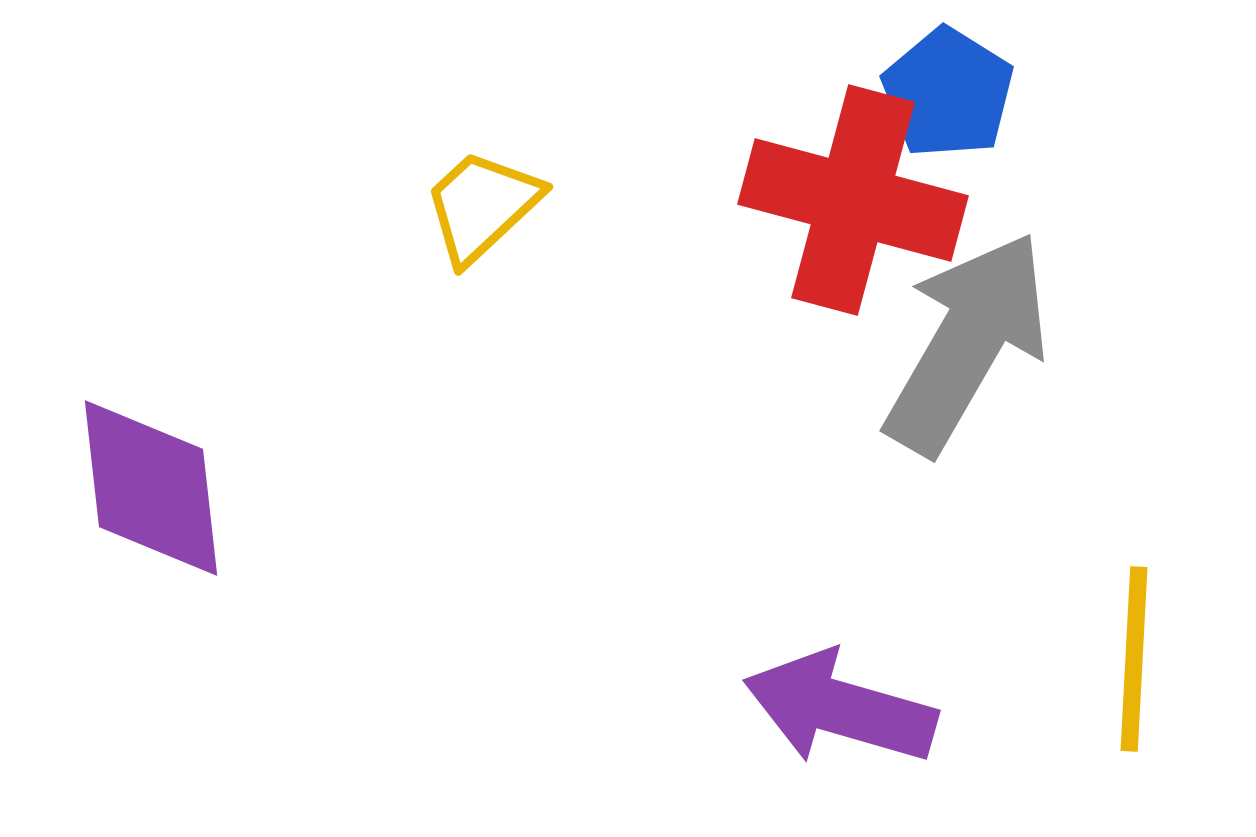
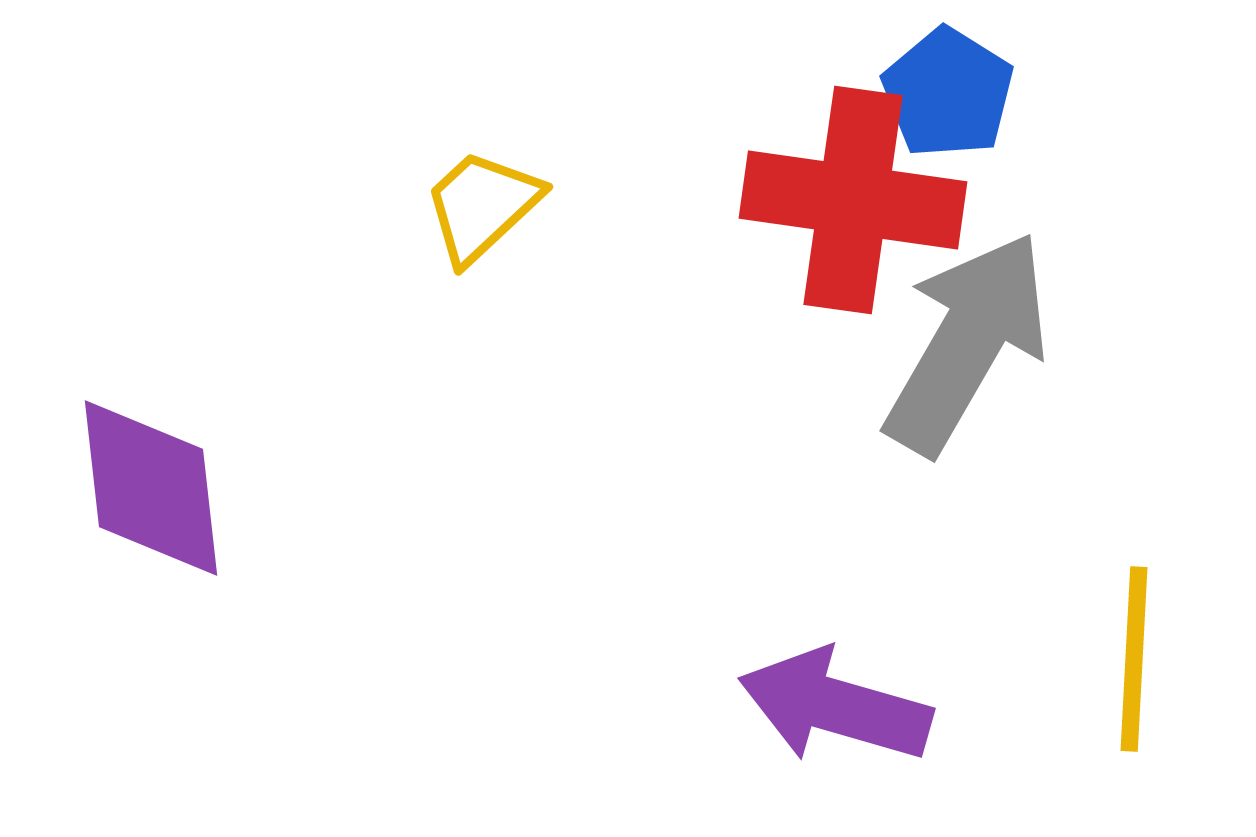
red cross: rotated 7 degrees counterclockwise
purple arrow: moved 5 px left, 2 px up
